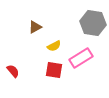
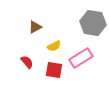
red semicircle: moved 14 px right, 9 px up
